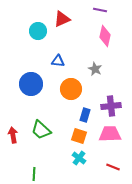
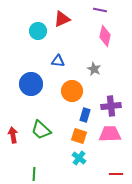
gray star: moved 1 px left
orange circle: moved 1 px right, 2 px down
red line: moved 3 px right, 7 px down; rotated 24 degrees counterclockwise
